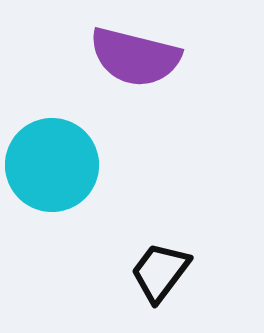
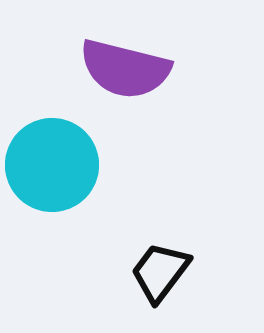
purple semicircle: moved 10 px left, 12 px down
